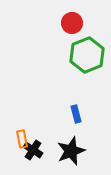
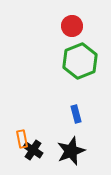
red circle: moved 3 px down
green hexagon: moved 7 px left, 6 px down
